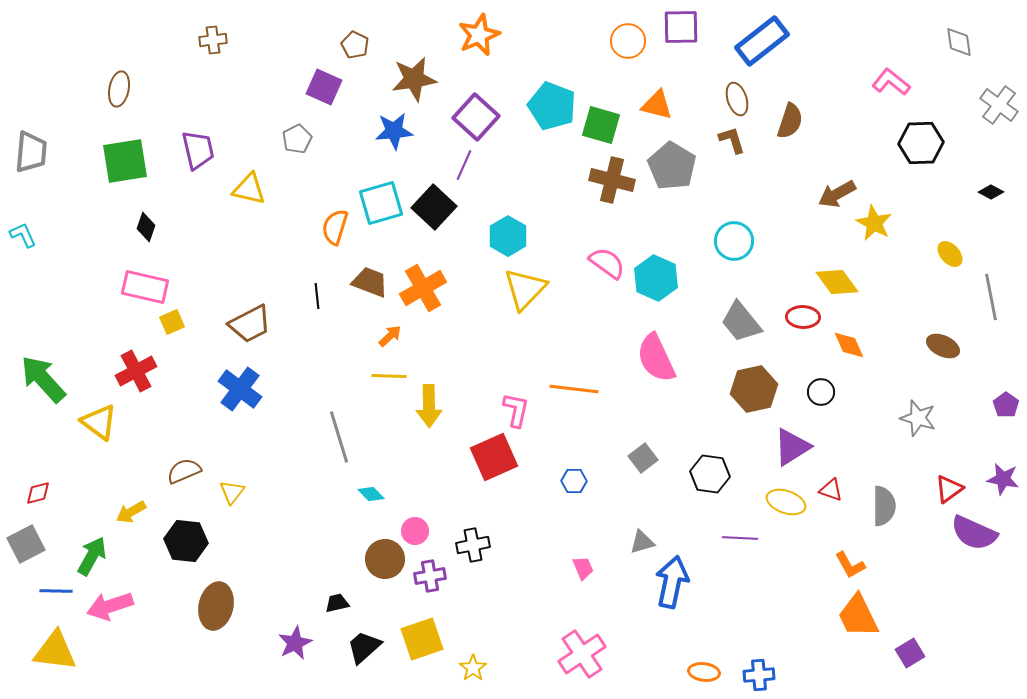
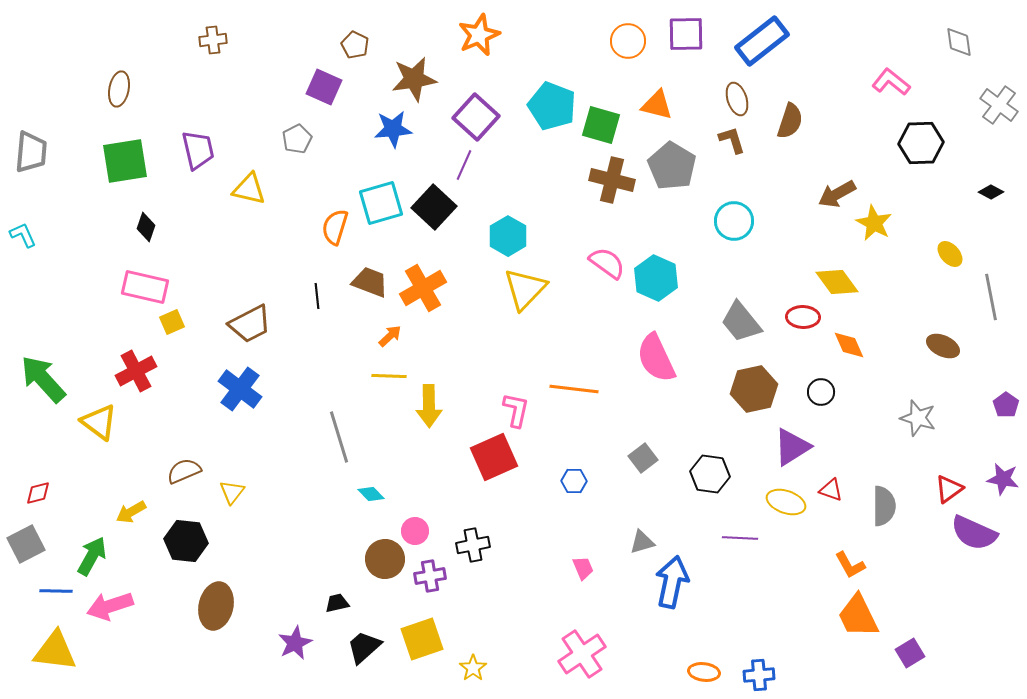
purple square at (681, 27): moved 5 px right, 7 px down
blue star at (394, 131): moved 1 px left, 2 px up
cyan circle at (734, 241): moved 20 px up
